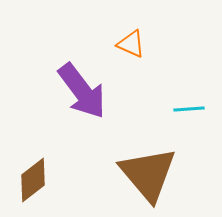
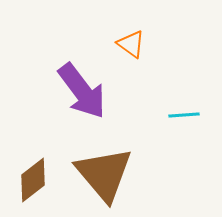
orange triangle: rotated 12 degrees clockwise
cyan line: moved 5 px left, 6 px down
brown triangle: moved 44 px left
